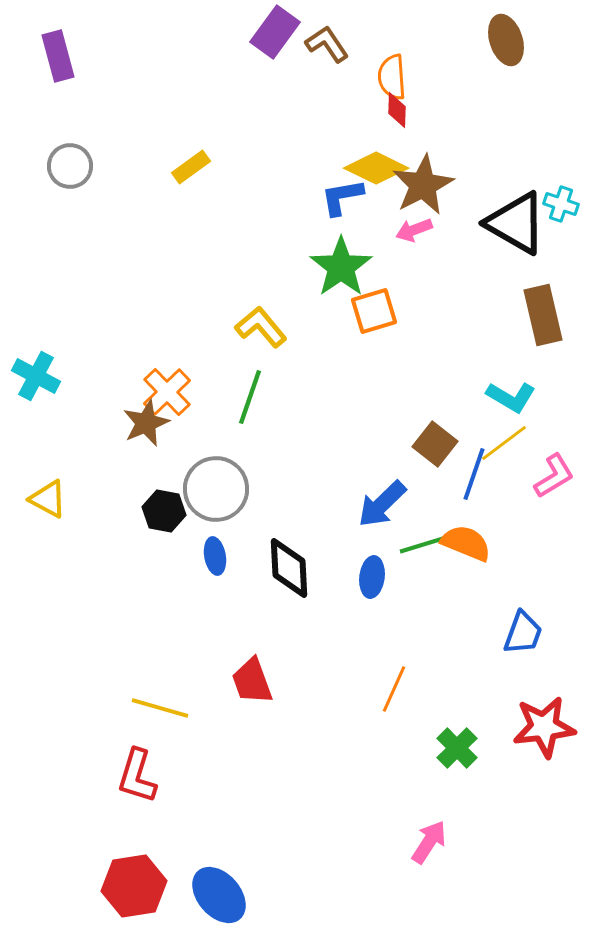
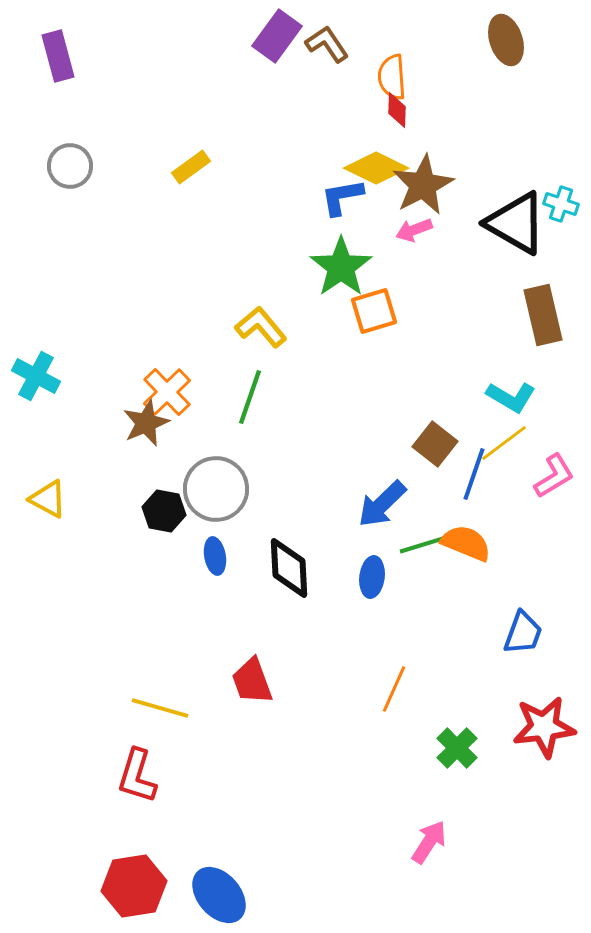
purple rectangle at (275, 32): moved 2 px right, 4 px down
